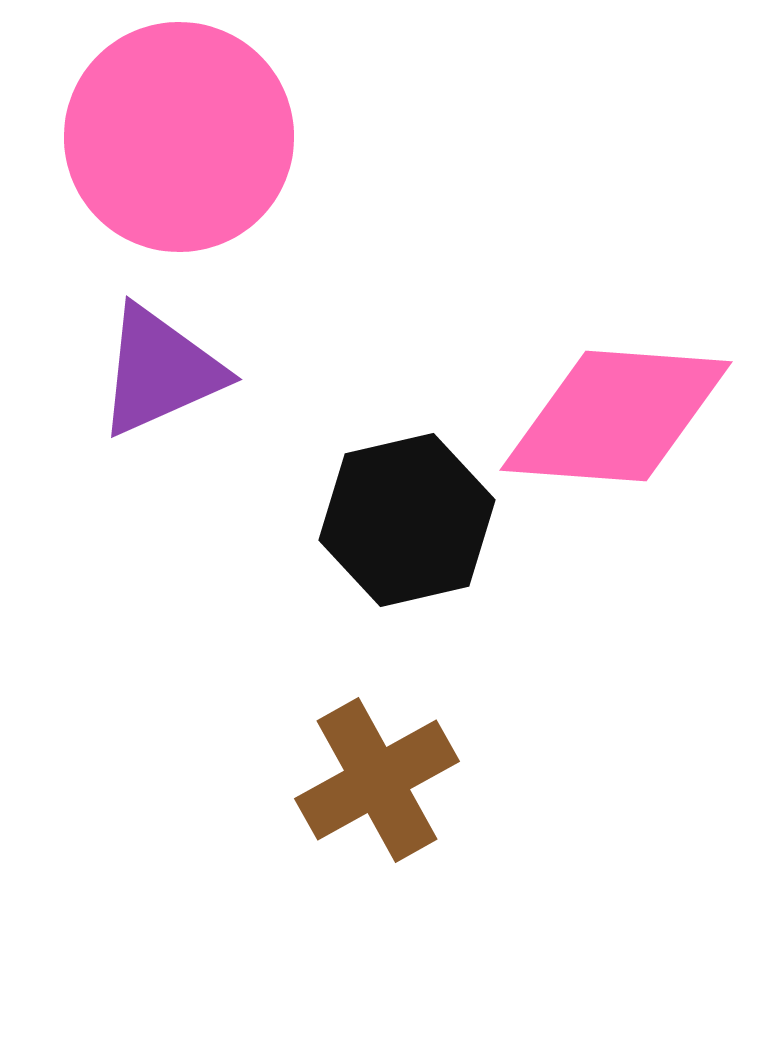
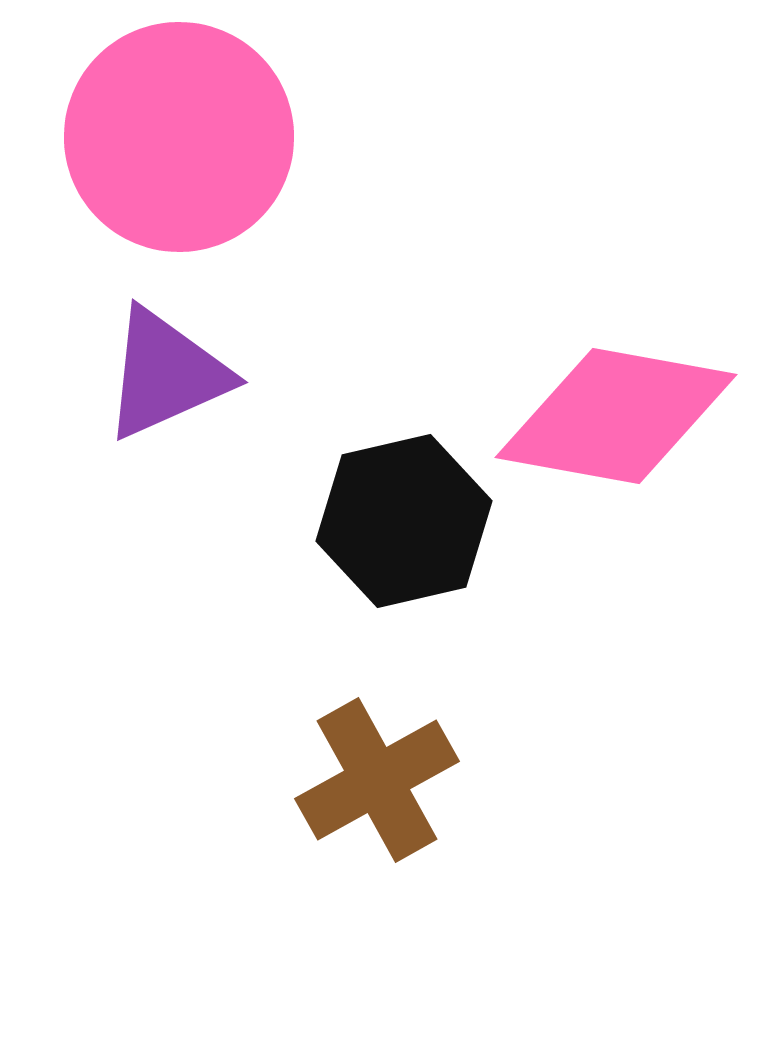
purple triangle: moved 6 px right, 3 px down
pink diamond: rotated 6 degrees clockwise
black hexagon: moved 3 px left, 1 px down
